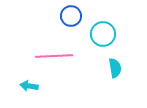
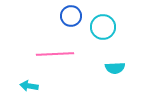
cyan circle: moved 7 px up
pink line: moved 1 px right, 2 px up
cyan semicircle: rotated 96 degrees clockwise
